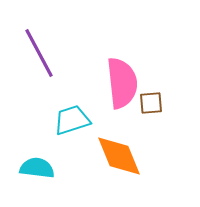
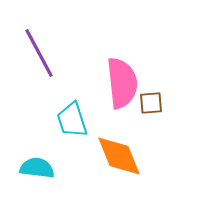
cyan trapezoid: rotated 90 degrees counterclockwise
